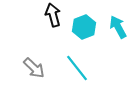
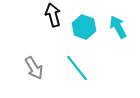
cyan hexagon: rotated 20 degrees counterclockwise
gray arrow: rotated 15 degrees clockwise
